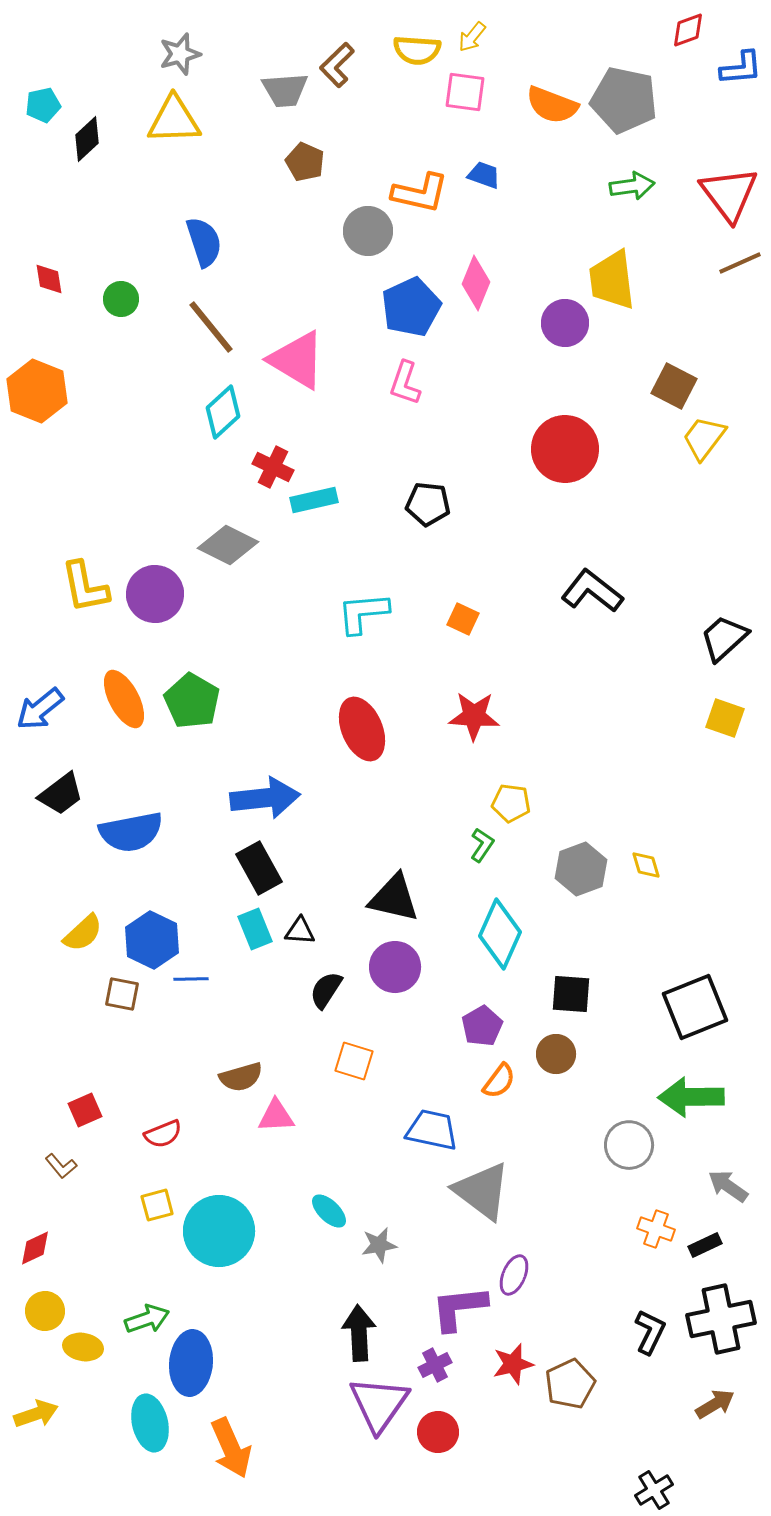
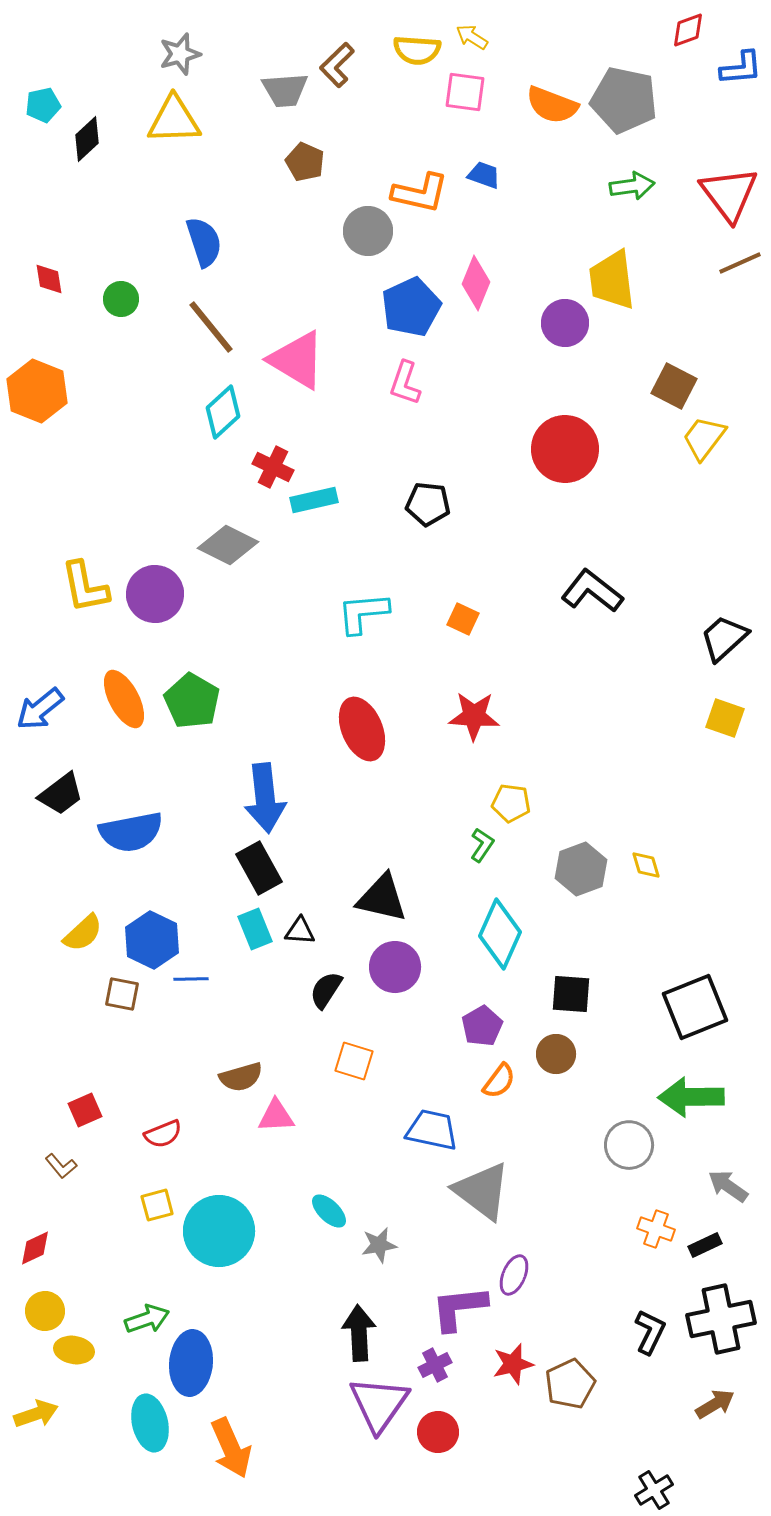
yellow arrow at (472, 37): rotated 84 degrees clockwise
blue arrow at (265, 798): rotated 90 degrees clockwise
black triangle at (394, 898): moved 12 px left
yellow ellipse at (83, 1347): moved 9 px left, 3 px down
